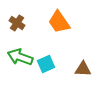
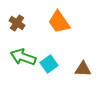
green arrow: moved 3 px right
cyan square: moved 3 px right; rotated 12 degrees counterclockwise
